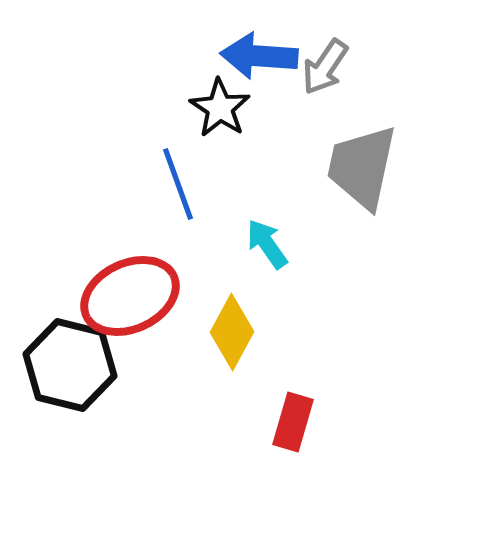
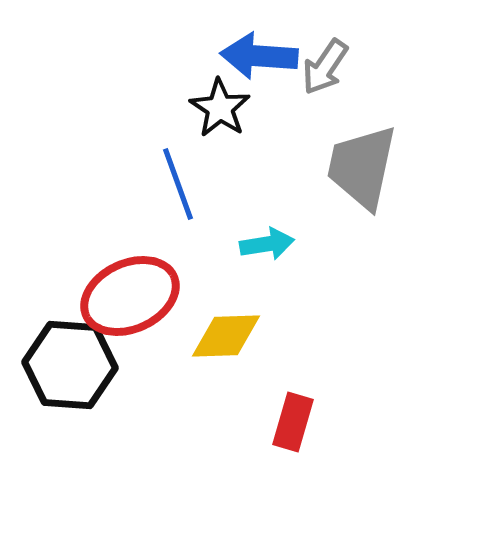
cyan arrow: rotated 116 degrees clockwise
yellow diamond: moved 6 px left, 4 px down; rotated 60 degrees clockwise
black hexagon: rotated 10 degrees counterclockwise
